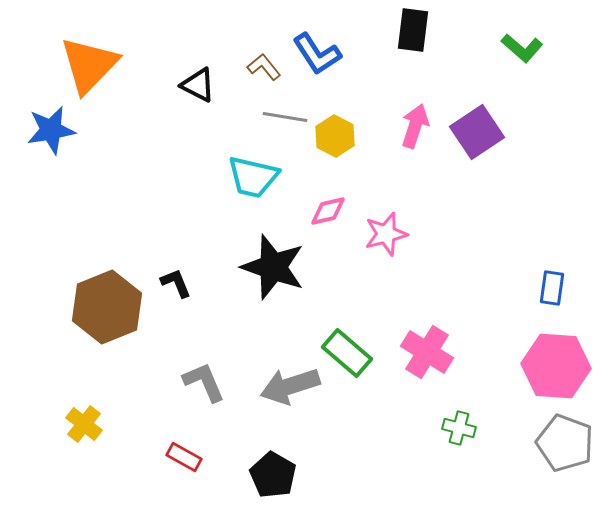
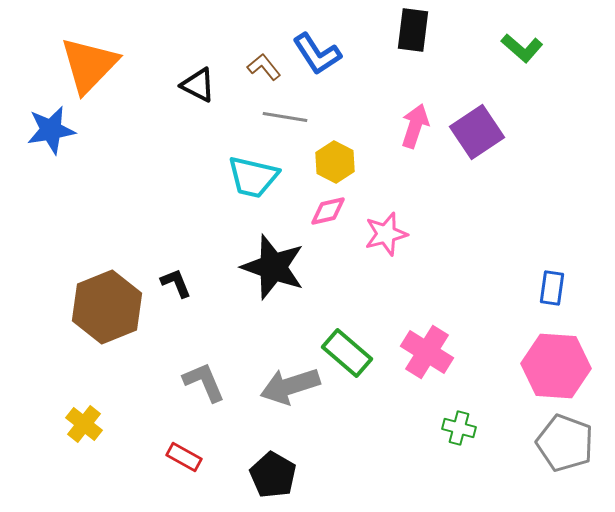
yellow hexagon: moved 26 px down
